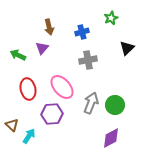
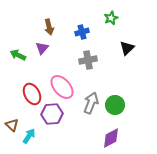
red ellipse: moved 4 px right, 5 px down; rotated 15 degrees counterclockwise
